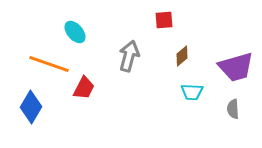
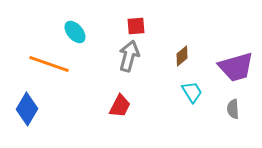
red square: moved 28 px left, 6 px down
red trapezoid: moved 36 px right, 18 px down
cyan trapezoid: rotated 125 degrees counterclockwise
blue diamond: moved 4 px left, 2 px down
